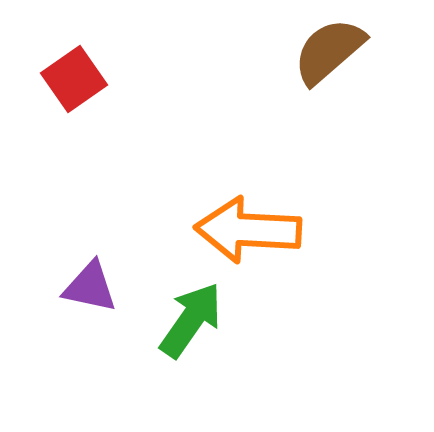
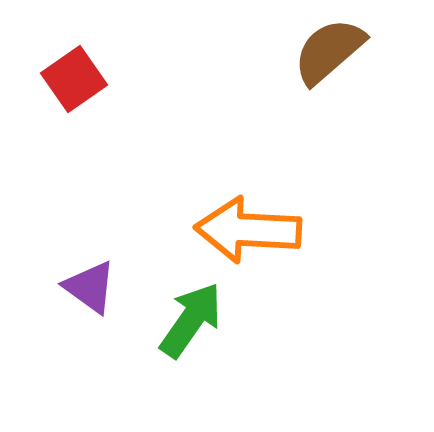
purple triangle: rotated 24 degrees clockwise
